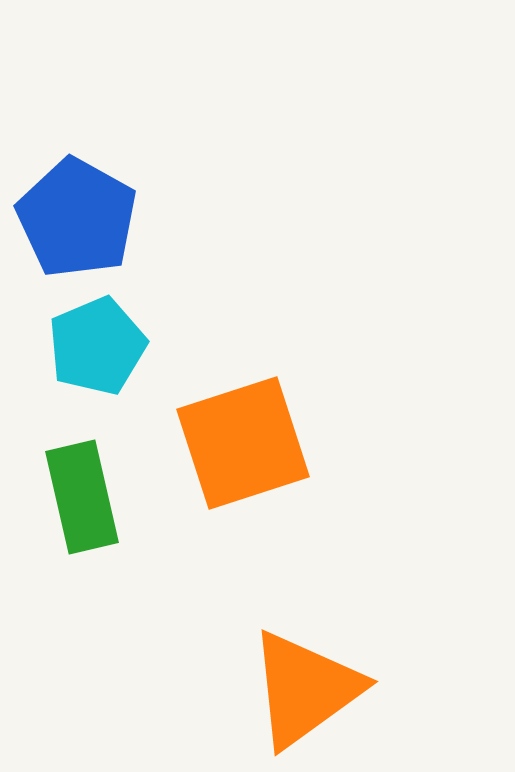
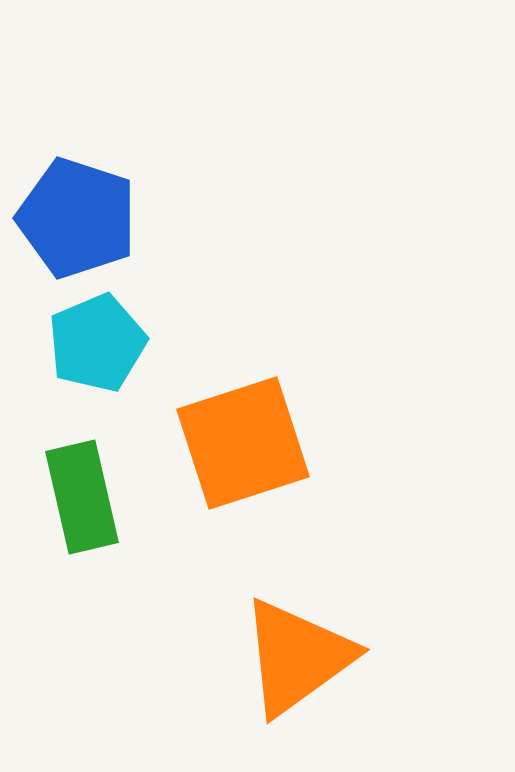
blue pentagon: rotated 11 degrees counterclockwise
cyan pentagon: moved 3 px up
orange triangle: moved 8 px left, 32 px up
